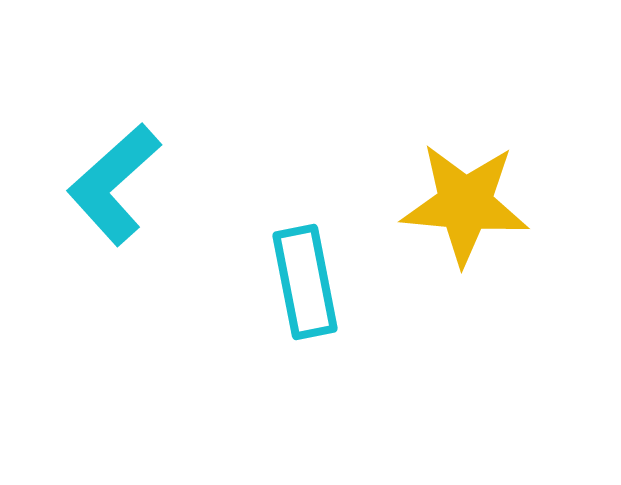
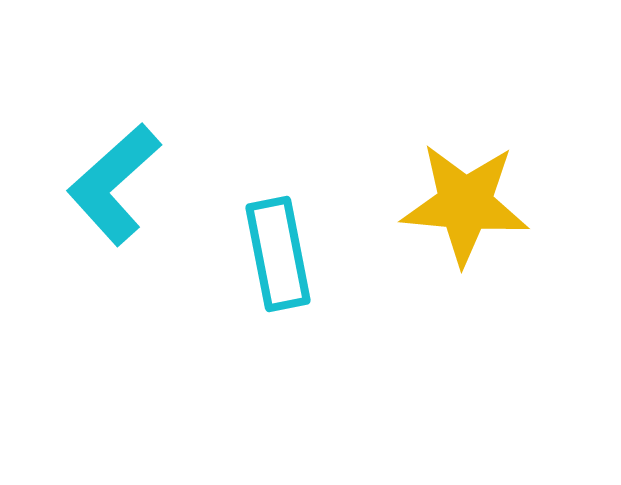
cyan rectangle: moved 27 px left, 28 px up
